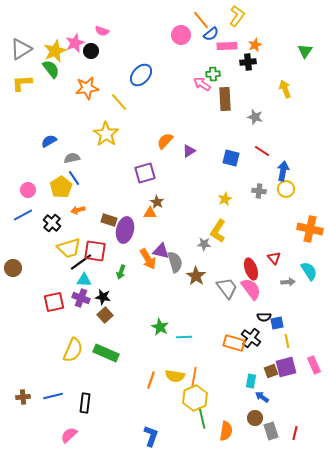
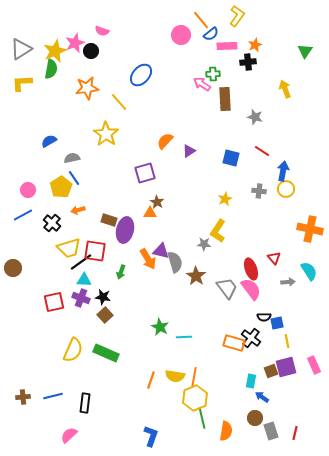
green semicircle at (51, 69): rotated 48 degrees clockwise
